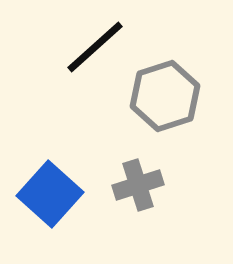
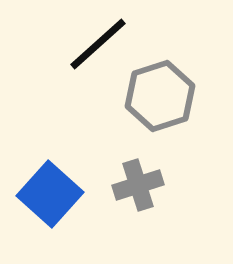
black line: moved 3 px right, 3 px up
gray hexagon: moved 5 px left
